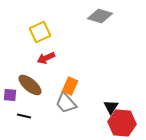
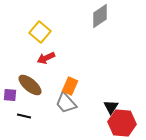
gray diamond: rotated 50 degrees counterclockwise
yellow square: rotated 25 degrees counterclockwise
